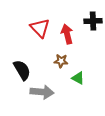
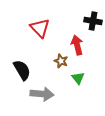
black cross: rotated 12 degrees clockwise
red arrow: moved 10 px right, 11 px down
brown star: rotated 16 degrees clockwise
green triangle: rotated 24 degrees clockwise
gray arrow: moved 2 px down
